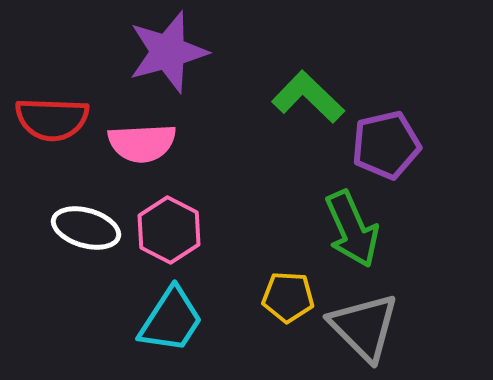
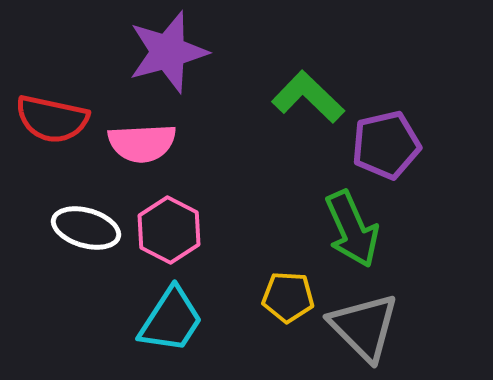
red semicircle: rotated 10 degrees clockwise
